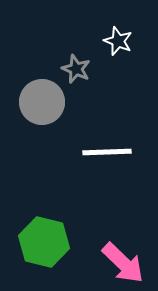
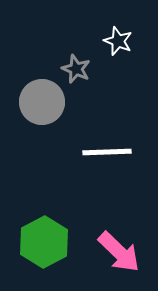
green hexagon: rotated 18 degrees clockwise
pink arrow: moved 4 px left, 11 px up
